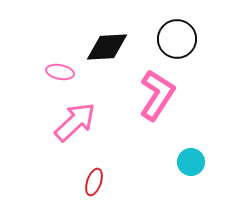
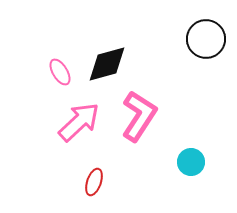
black circle: moved 29 px right
black diamond: moved 17 px down; rotated 12 degrees counterclockwise
pink ellipse: rotated 48 degrees clockwise
pink L-shape: moved 18 px left, 21 px down
pink arrow: moved 4 px right
